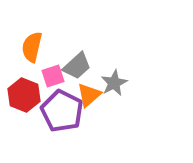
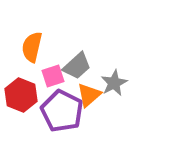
red hexagon: moved 3 px left
